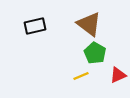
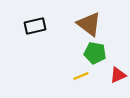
green pentagon: rotated 20 degrees counterclockwise
